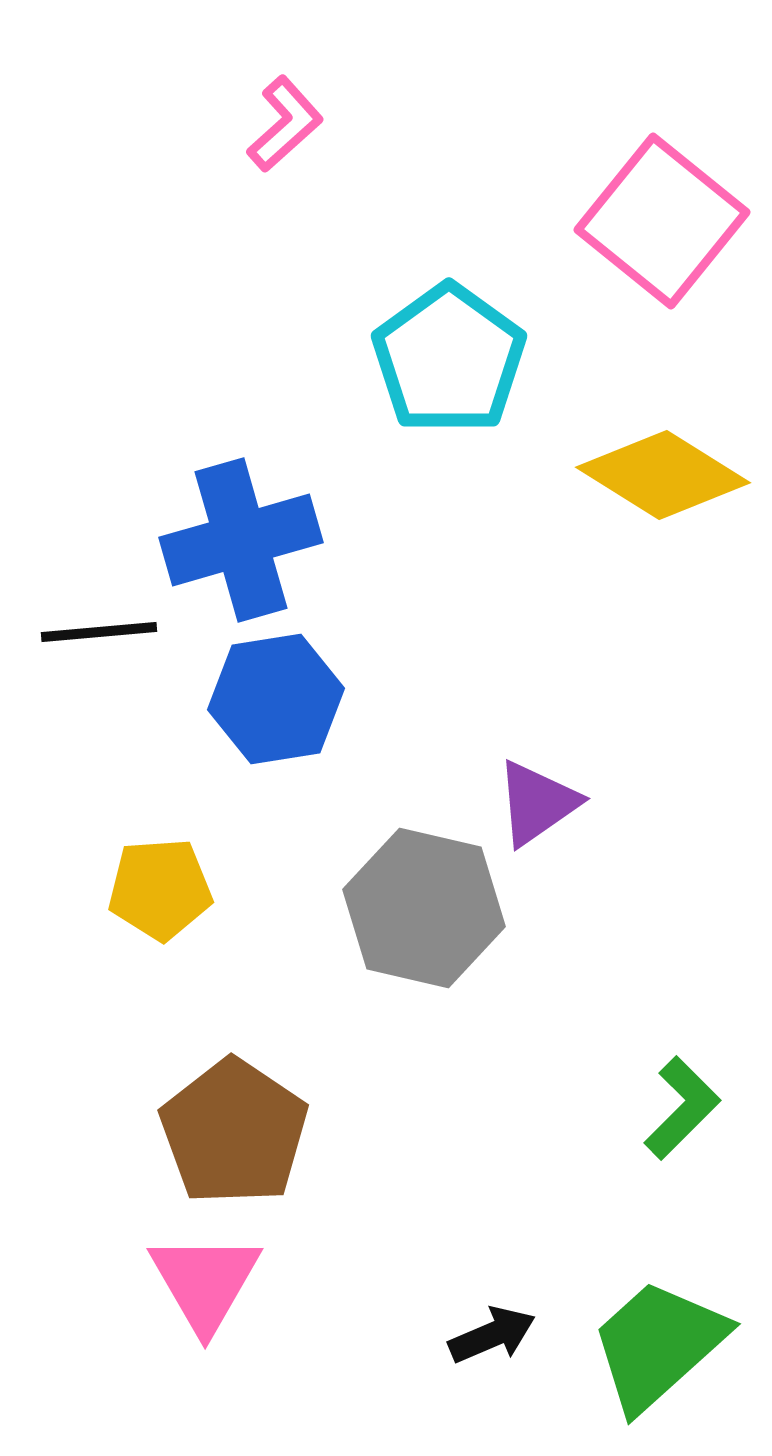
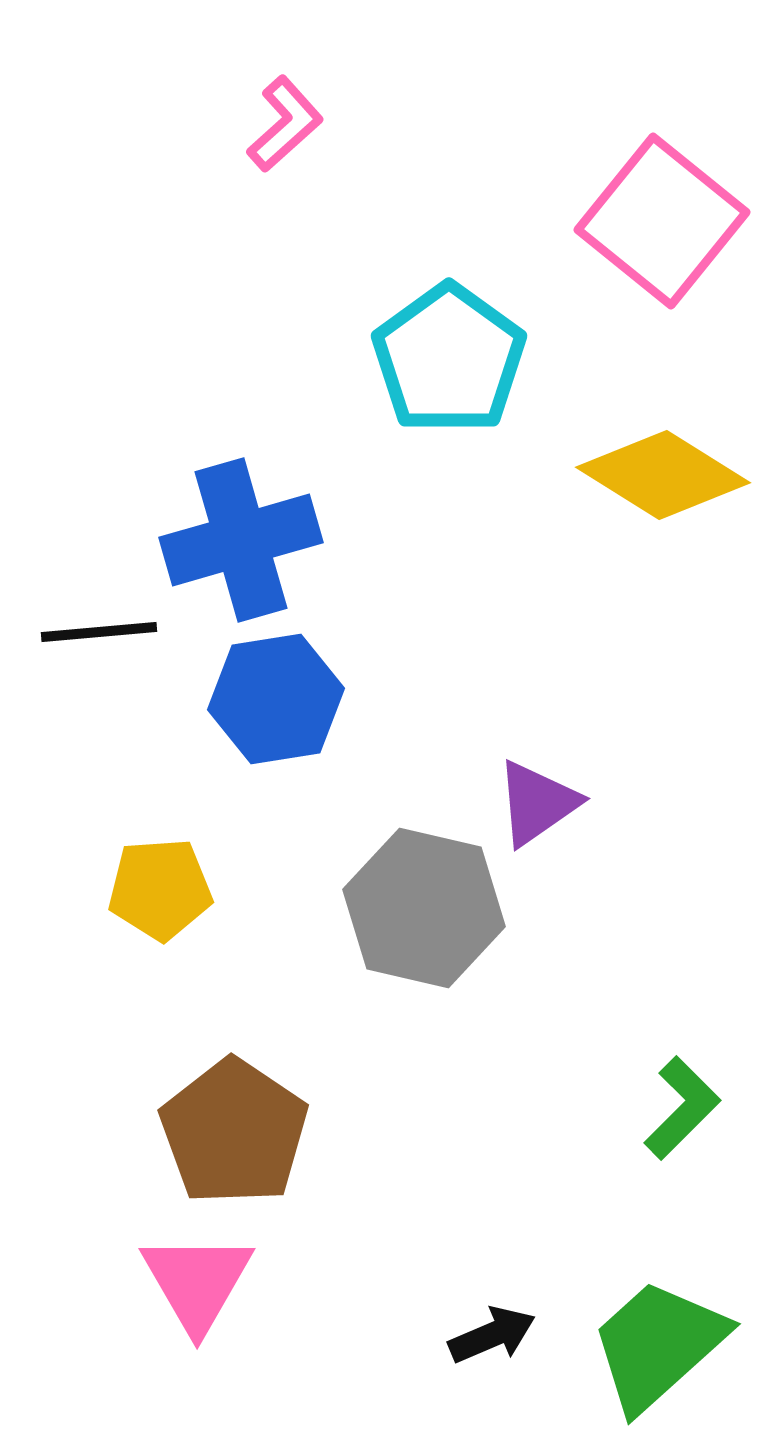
pink triangle: moved 8 px left
